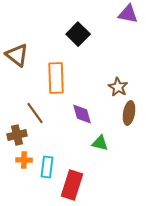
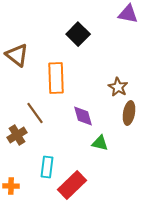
purple diamond: moved 1 px right, 2 px down
brown cross: rotated 18 degrees counterclockwise
orange cross: moved 13 px left, 26 px down
red rectangle: rotated 28 degrees clockwise
